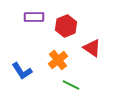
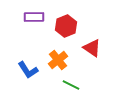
blue L-shape: moved 6 px right, 1 px up
